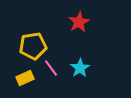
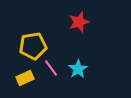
red star: rotated 10 degrees clockwise
cyan star: moved 2 px left, 1 px down
